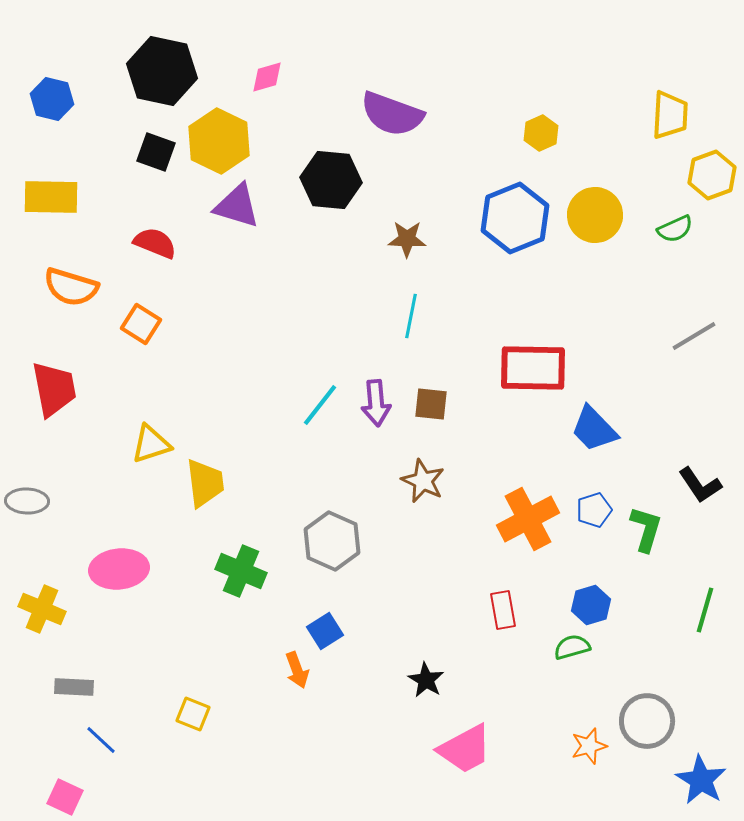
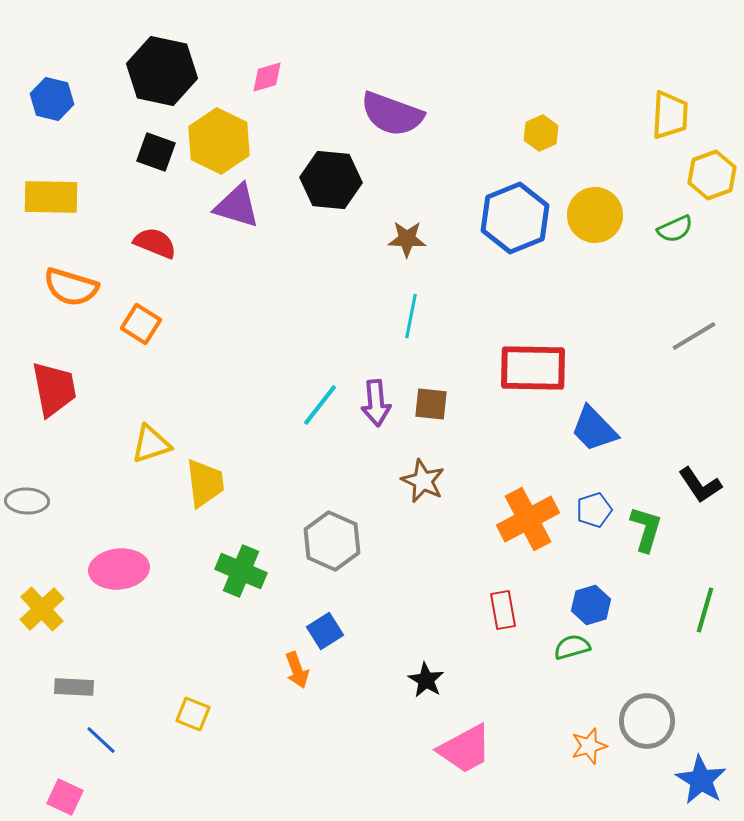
yellow cross at (42, 609): rotated 24 degrees clockwise
